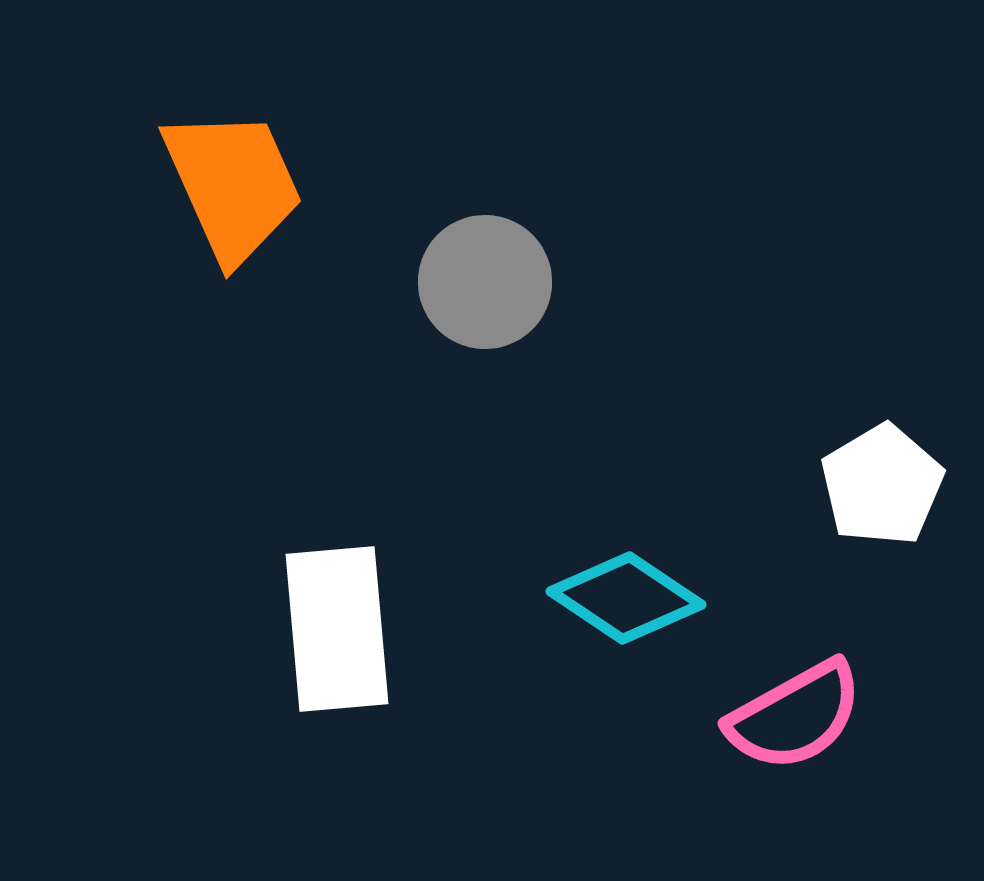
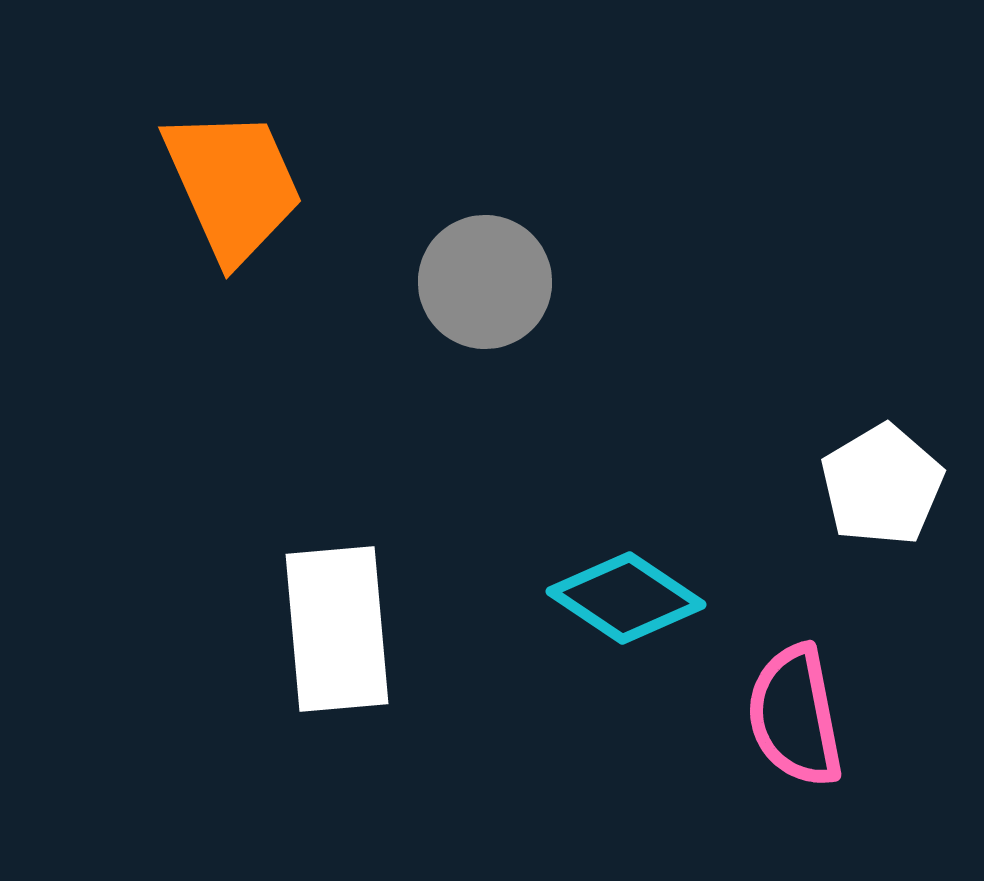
pink semicircle: rotated 108 degrees clockwise
